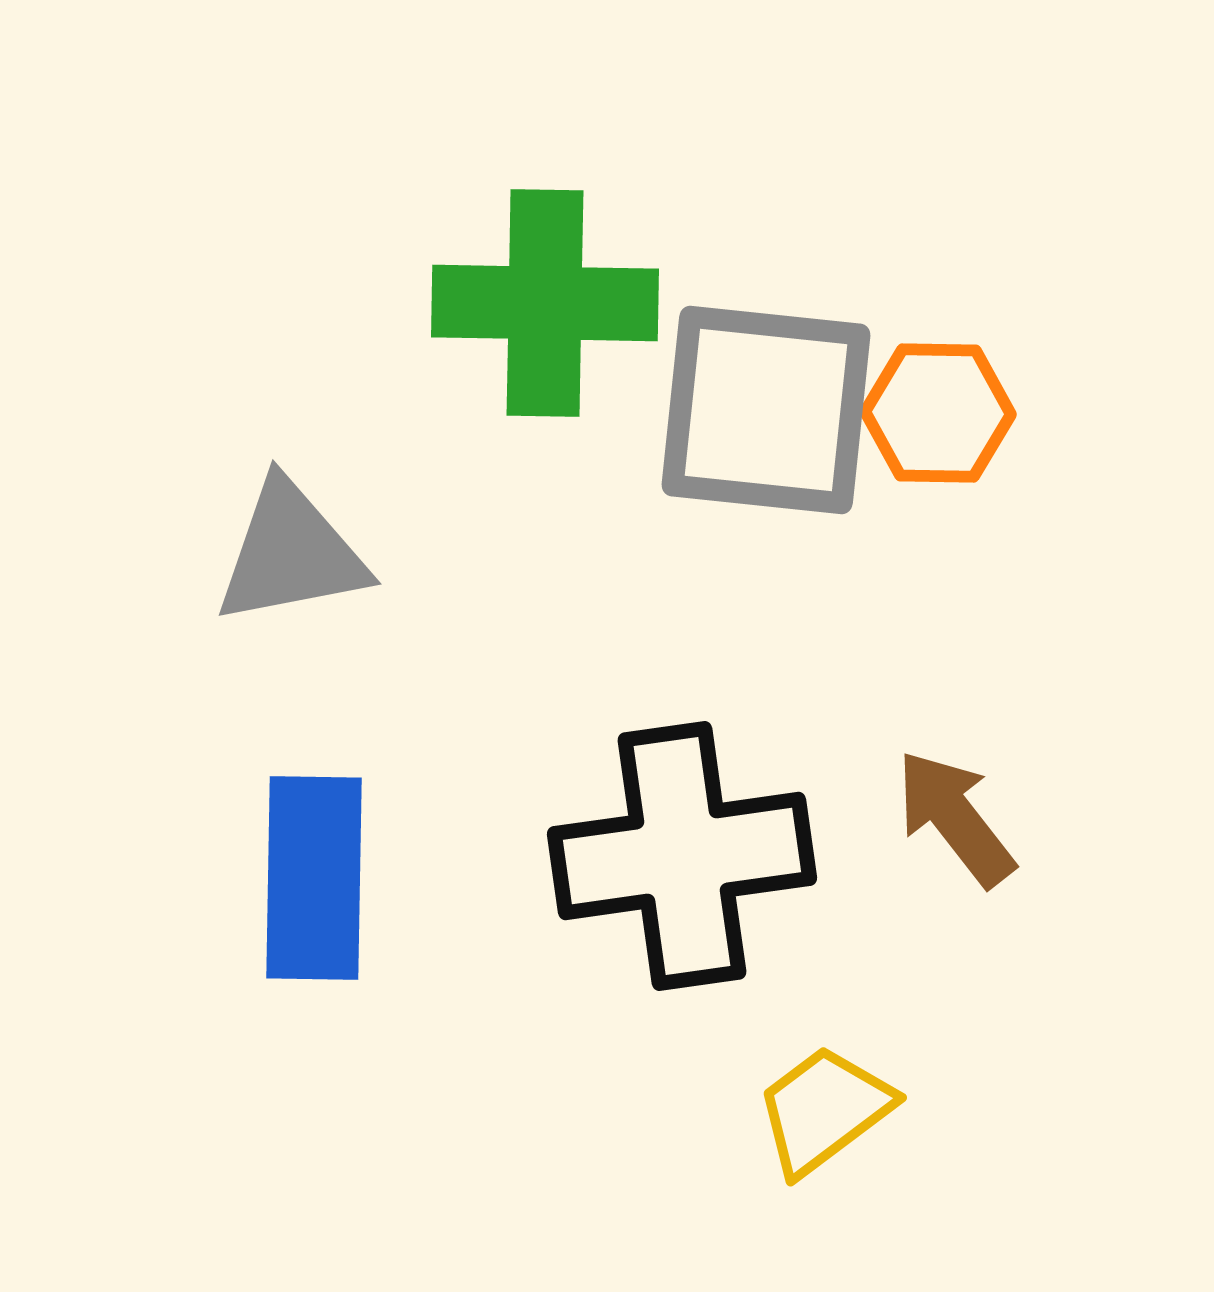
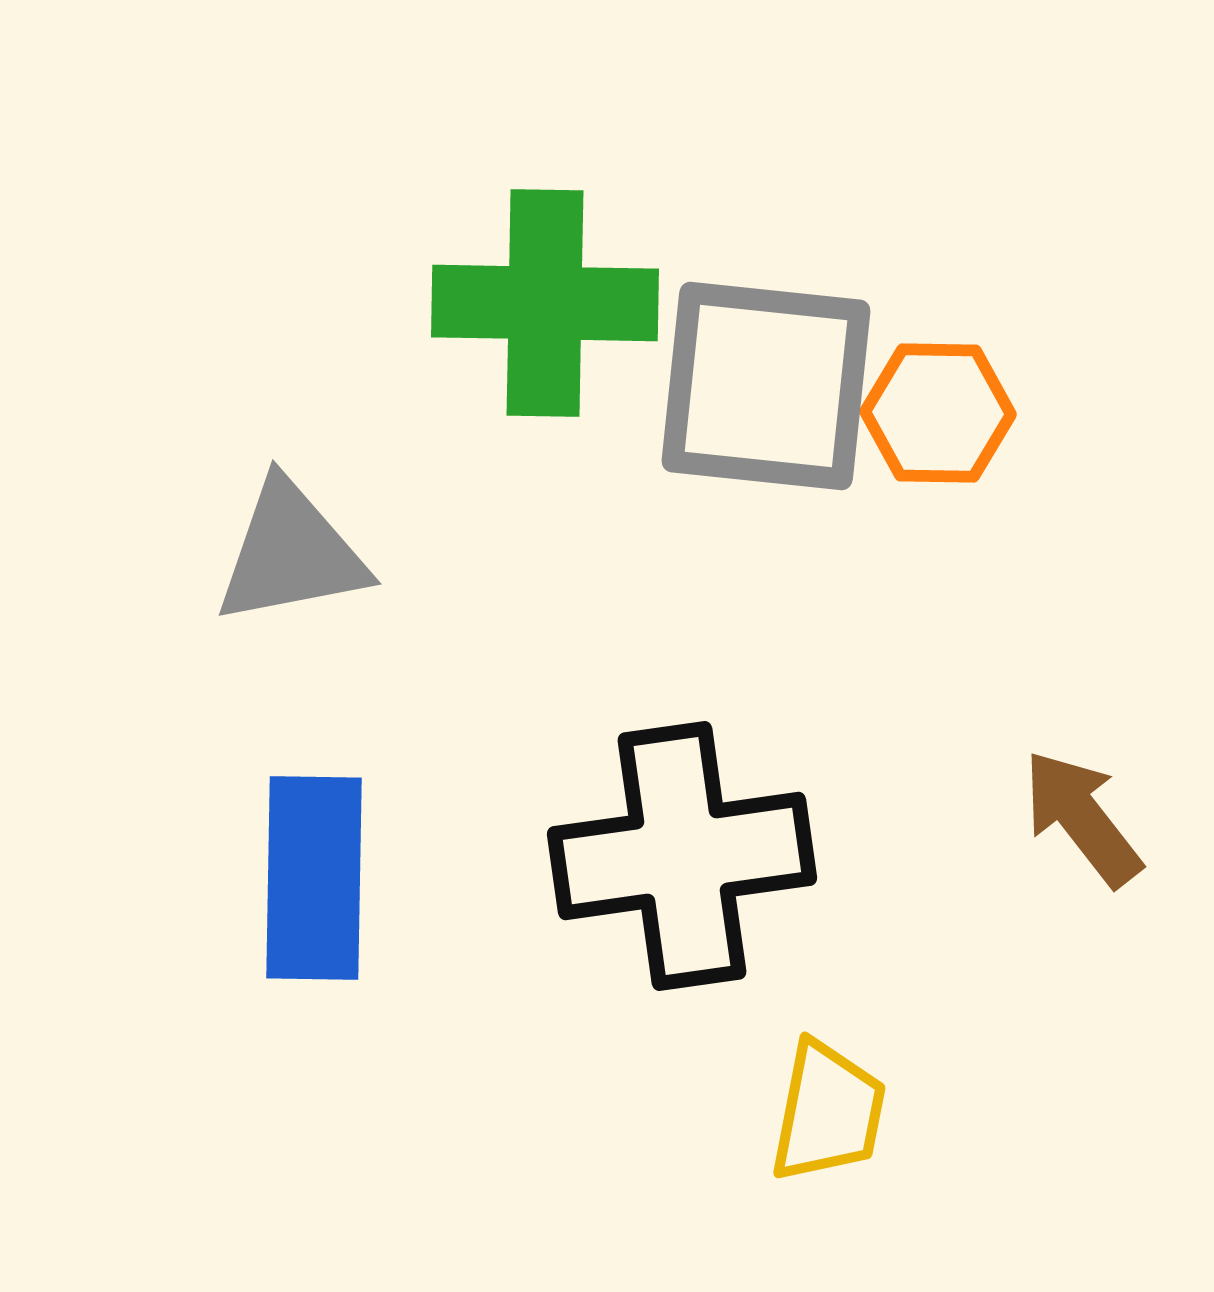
gray square: moved 24 px up
brown arrow: moved 127 px right
yellow trapezoid: moved 4 px right, 2 px down; rotated 138 degrees clockwise
